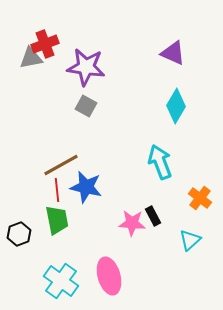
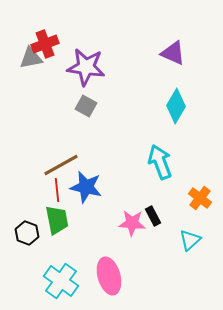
black hexagon: moved 8 px right, 1 px up; rotated 20 degrees counterclockwise
